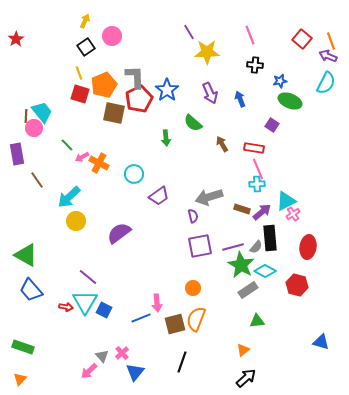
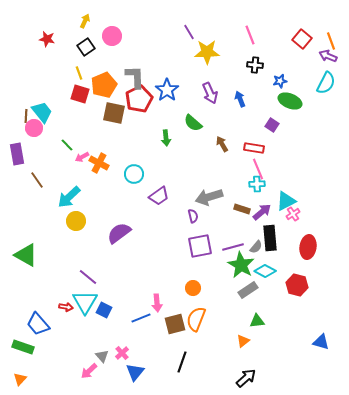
red star at (16, 39): moved 31 px right; rotated 28 degrees counterclockwise
blue trapezoid at (31, 290): moved 7 px right, 34 px down
orange triangle at (243, 350): moved 9 px up
